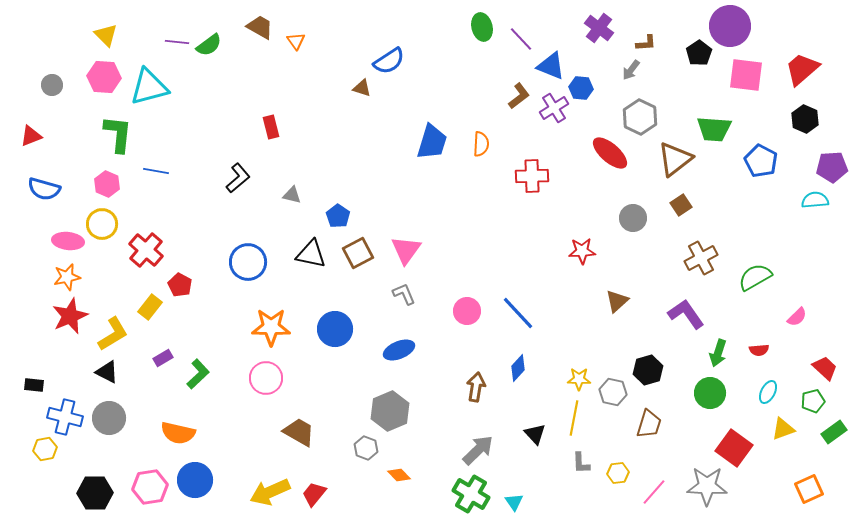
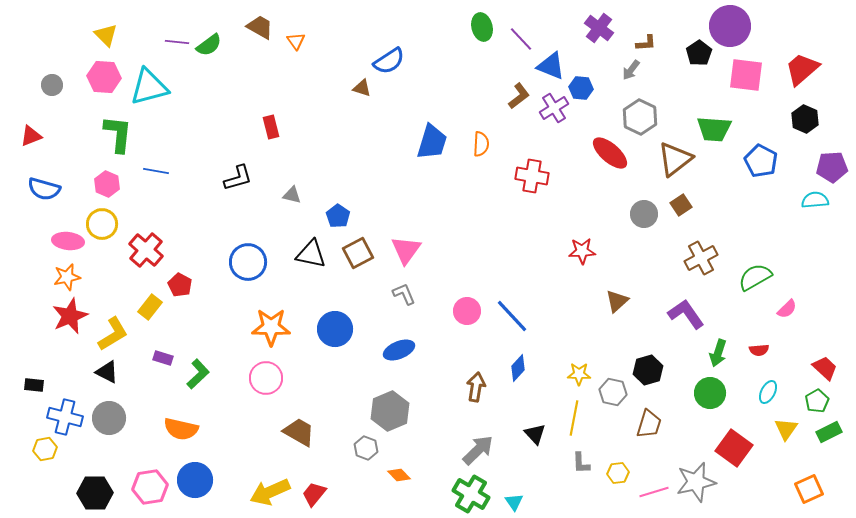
red cross at (532, 176): rotated 12 degrees clockwise
black L-shape at (238, 178): rotated 24 degrees clockwise
gray circle at (633, 218): moved 11 px right, 4 px up
blue line at (518, 313): moved 6 px left, 3 px down
pink semicircle at (797, 317): moved 10 px left, 8 px up
purple rectangle at (163, 358): rotated 48 degrees clockwise
yellow star at (579, 379): moved 5 px up
green pentagon at (813, 401): moved 4 px right; rotated 15 degrees counterclockwise
yellow triangle at (783, 429): moved 3 px right; rotated 35 degrees counterclockwise
green rectangle at (834, 432): moved 5 px left; rotated 10 degrees clockwise
orange semicircle at (178, 433): moved 3 px right, 4 px up
gray star at (707, 486): moved 11 px left, 4 px up; rotated 15 degrees counterclockwise
pink line at (654, 492): rotated 32 degrees clockwise
